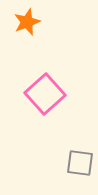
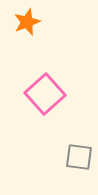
gray square: moved 1 px left, 6 px up
